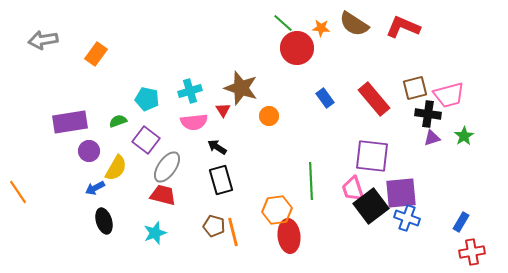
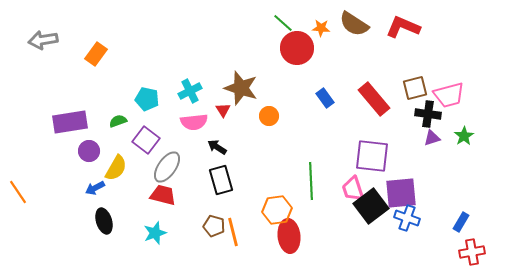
cyan cross at (190, 91): rotated 10 degrees counterclockwise
